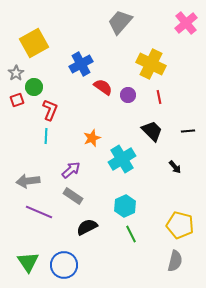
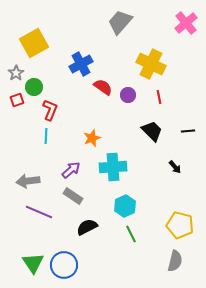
cyan cross: moved 9 px left, 8 px down; rotated 28 degrees clockwise
green triangle: moved 5 px right, 1 px down
